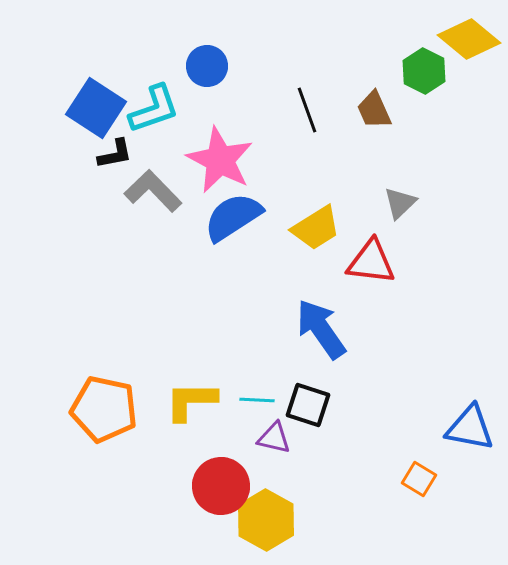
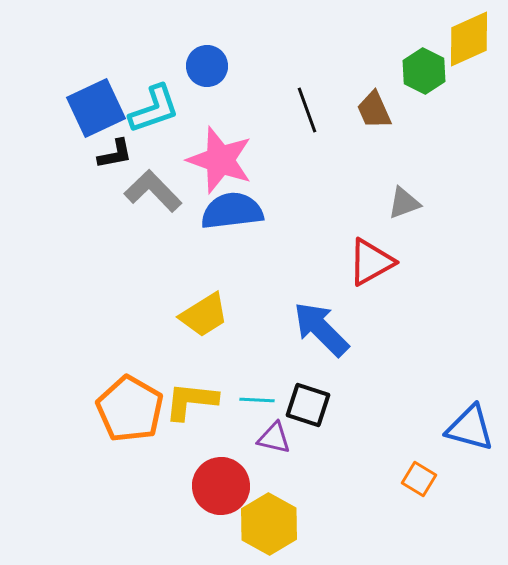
yellow diamond: rotated 64 degrees counterclockwise
blue square: rotated 32 degrees clockwise
pink star: rotated 8 degrees counterclockwise
gray triangle: moved 4 px right; rotated 24 degrees clockwise
blue semicircle: moved 1 px left, 6 px up; rotated 26 degrees clockwise
yellow trapezoid: moved 112 px left, 87 px down
red triangle: rotated 36 degrees counterclockwise
blue arrow: rotated 10 degrees counterclockwise
yellow L-shape: rotated 6 degrees clockwise
orange pentagon: moved 26 px right; rotated 18 degrees clockwise
blue triangle: rotated 4 degrees clockwise
yellow hexagon: moved 3 px right, 4 px down
